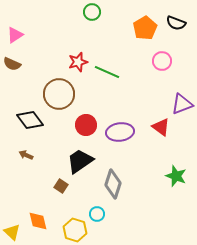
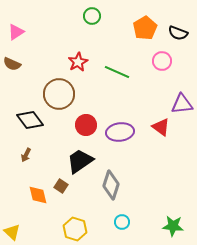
green circle: moved 4 px down
black semicircle: moved 2 px right, 10 px down
pink triangle: moved 1 px right, 3 px up
red star: rotated 12 degrees counterclockwise
green line: moved 10 px right
purple triangle: rotated 15 degrees clockwise
brown arrow: rotated 88 degrees counterclockwise
green star: moved 3 px left, 50 px down; rotated 15 degrees counterclockwise
gray diamond: moved 2 px left, 1 px down
cyan circle: moved 25 px right, 8 px down
orange diamond: moved 26 px up
yellow hexagon: moved 1 px up
